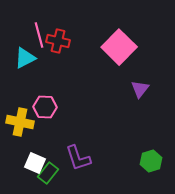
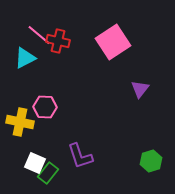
pink line: rotated 35 degrees counterclockwise
pink square: moved 6 px left, 5 px up; rotated 12 degrees clockwise
purple L-shape: moved 2 px right, 2 px up
